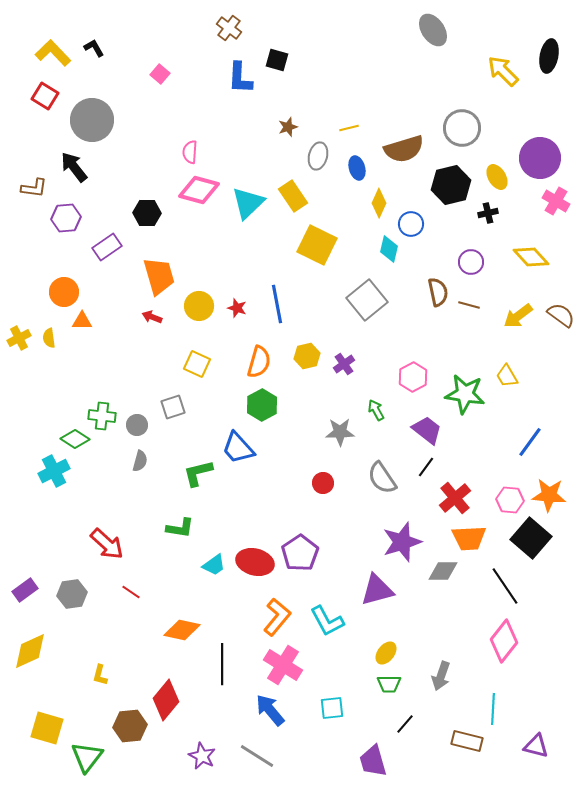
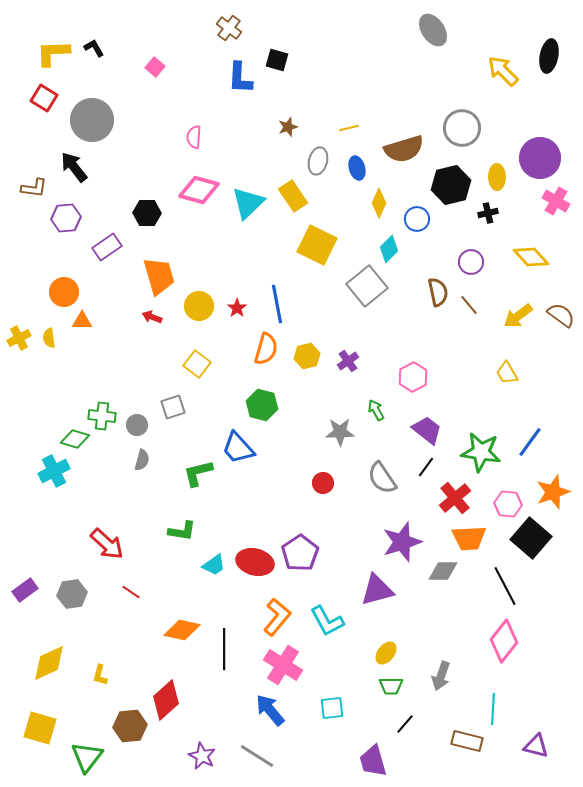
yellow L-shape at (53, 53): rotated 48 degrees counterclockwise
pink square at (160, 74): moved 5 px left, 7 px up
red square at (45, 96): moved 1 px left, 2 px down
pink semicircle at (190, 152): moved 4 px right, 15 px up
gray ellipse at (318, 156): moved 5 px down
yellow ellipse at (497, 177): rotated 30 degrees clockwise
blue circle at (411, 224): moved 6 px right, 5 px up
cyan diamond at (389, 249): rotated 32 degrees clockwise
gray square at (367, 300): moved 14 px up
brown line at (469, 305): rotated 35 degrees clockwise
red star at (237, 308): rotated 18 degrees clockwise
orange semicircle at (259, 362): moved 7 px right, 13 px up
yellow square at (197, 364): rotated 12 degrees clockwise
purple cross at (344, 364): moved 4 px right, 3 px up
yellow trapezoid at (507, 376): moved 3 px up
green star at (465, 394): moved 16 px right, 58 px down
green hexagon at (262, 405): rotated 16 degrees counterclockwise
green diamond at (75, 439): rotated 16 degrees counterclockwise
gray semicircle at (140, 461): moved 2 px right, 1 px up
orange star at (549, 495): moved 4 px right, 3 px up; rotated 24 degrees counterclockwise
pink hexagon at (510, 500): moved 2 px left, 4 px down
green L-shape at (180, 528): moved 2 px right, 3 px down
black line at (505, 586): rotated 6 degrees clockwise
yellow diamond at (30, 651): moved 19 px right, 12 px down
black line at (222, 664): moved 2 px right, 15 px up
green trapezoid at (389, 684): moved 2 px right, 2 px down
red diamond at (166, 700): rotated 9 degrees clockwise
yellow square at (47, 728): moved 7 px left
